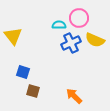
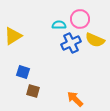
pink circle: moved 1 px right, 1 px down
yellow triangle: rotated 36 degrees clockwise
orange arrow: moved 1 px right, 3 px down
